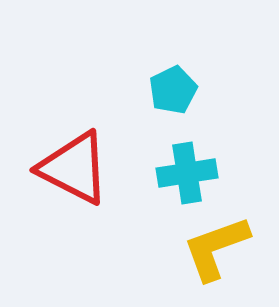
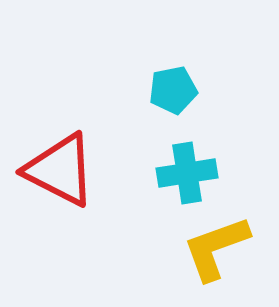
cyan pentagon: rotated 15 degrees clockwise
red triangle: moved 14 px left, 2 px down
